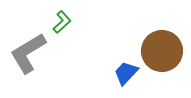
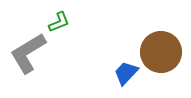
green L-shape: moved 3 px left; rotated 20 degrees clockwise
brown circle: moved 1 px left, 1 px down
